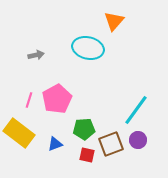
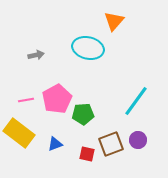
pink line: moved 3 px left; rotated 63 degrees clockwise
cyan line: moved 9 px up
green pentagon: moved 1 px left, 15 px up
red square: moved 1 px up
